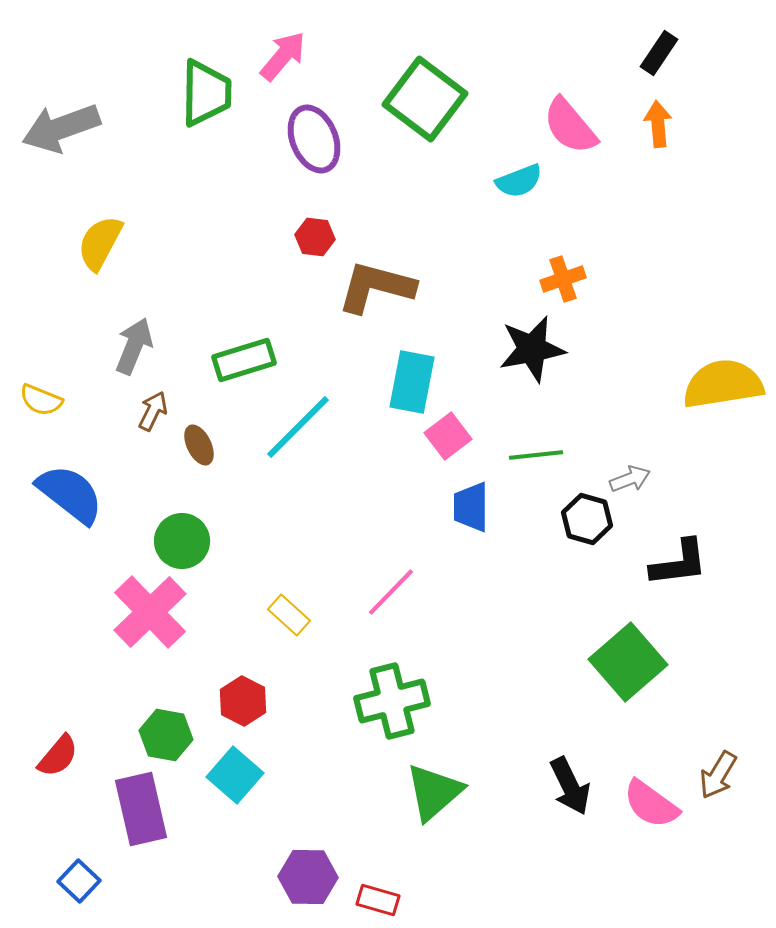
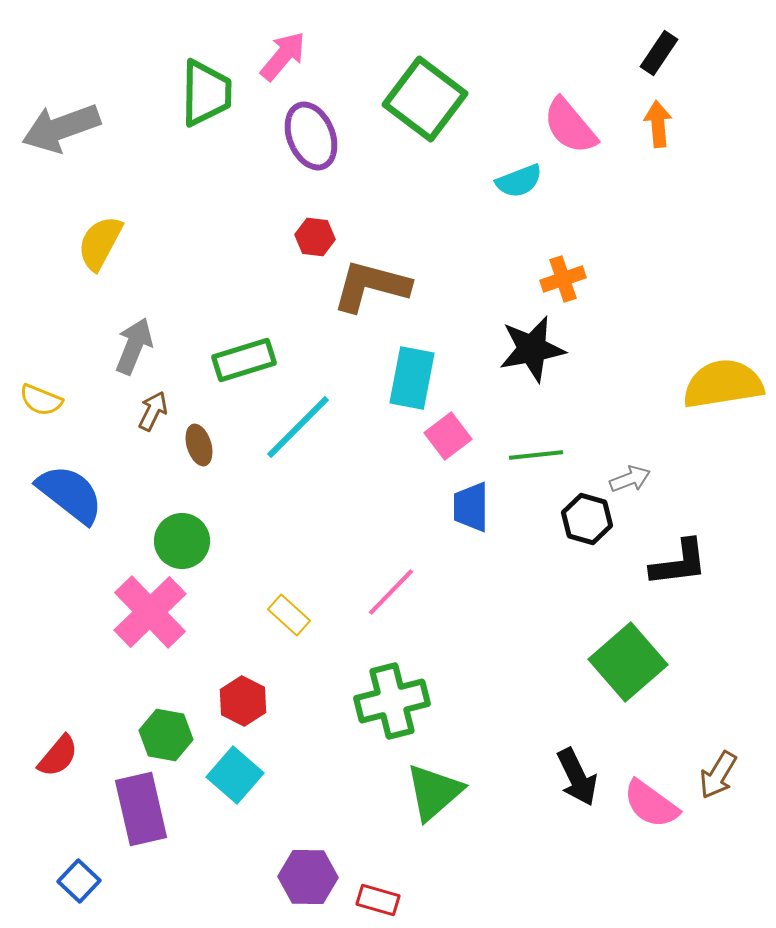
purple ellipse at (314, 139): moved 3 px left, 3 px up
brown L-shape at (376, 287): moved 5 px left, 1 px up
cyan rectangle at (412, 382): moved 4 px up
brown ellipse at (199, 445): rotated 9 degrees clockwise
black arrow at (570, 786): moved 7 px right, 9 px up
